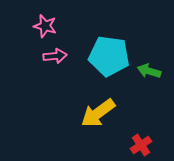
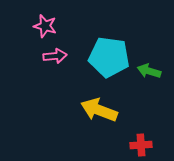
cyan pentagon: moved 1 px down
yellow arrow: moved 1 px right, 3 px up; rotated 57 degrees clockwise
red cross: rotated 30 degrees clockwise
